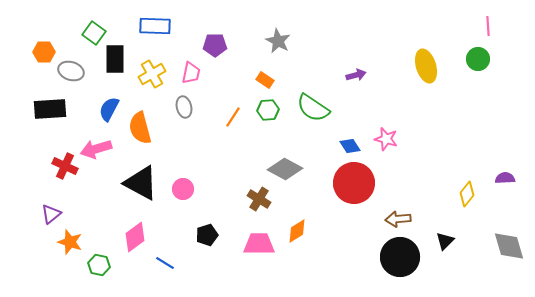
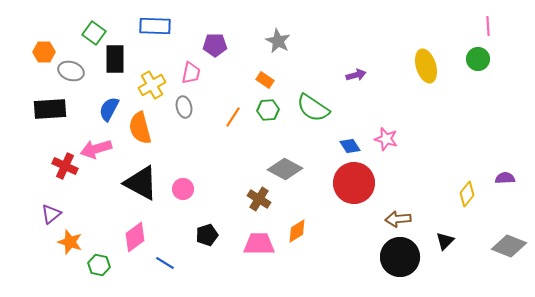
yellow cross at (152, 74): moved 11 px down
gray diamond at (509, 246): rotated 52 degrees counterclockwise
